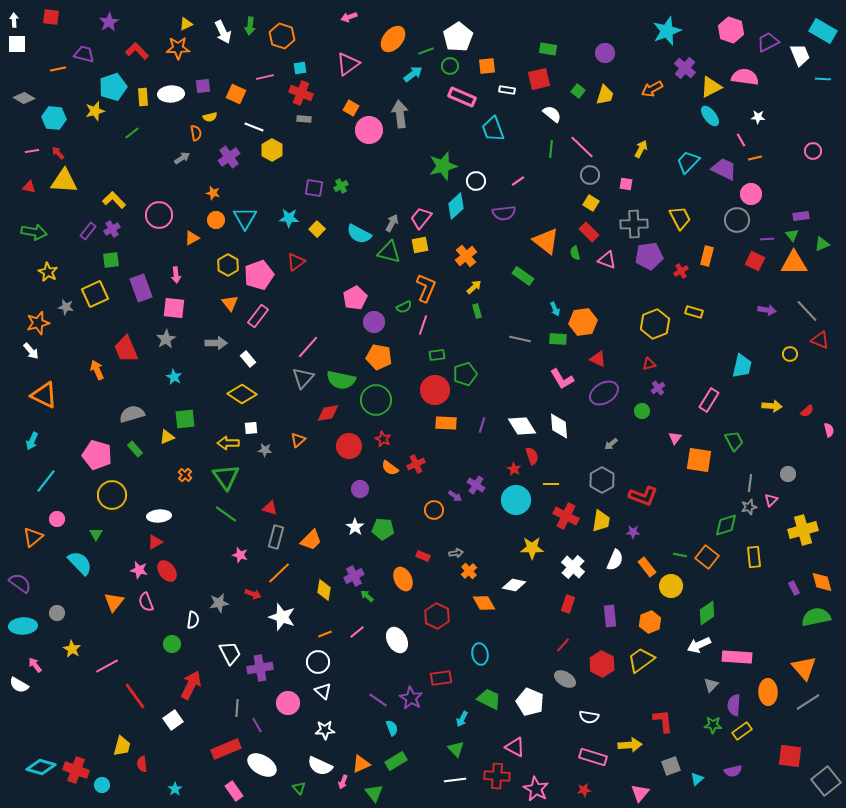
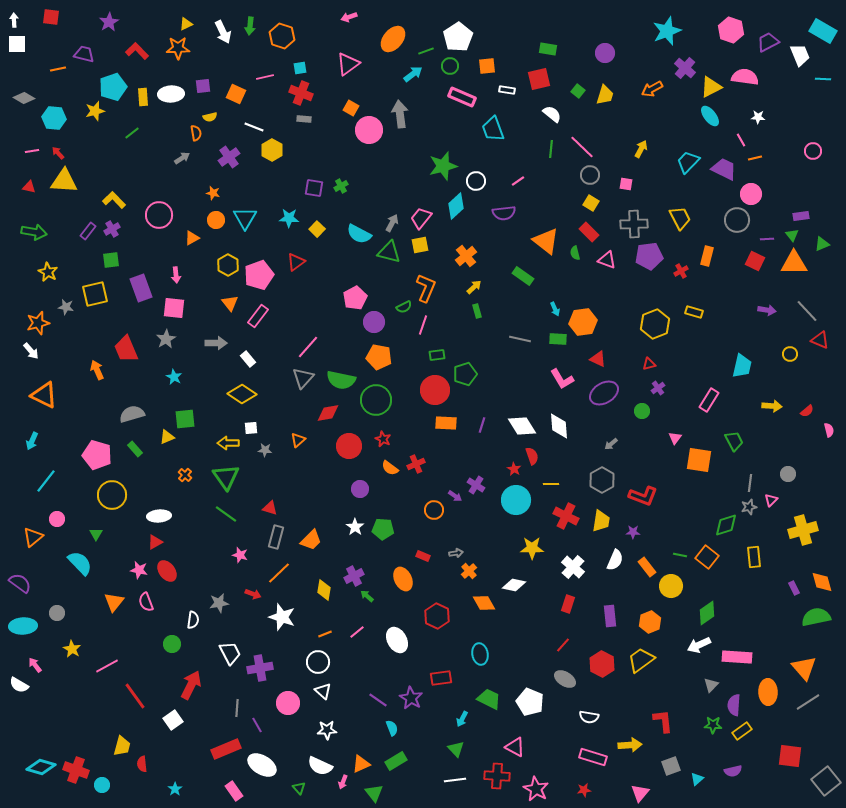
yellow square at (95, 294): rotated 12 degrees clockwise
white star at (325, 730): moved 2 px right
